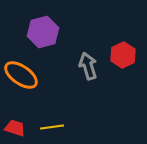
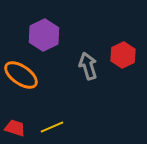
purple hexagon: moved 1 px right, 3 px down; rotated 12 degrees counterclockwise
yellow line: rotated 15 degrees counterclockwise
